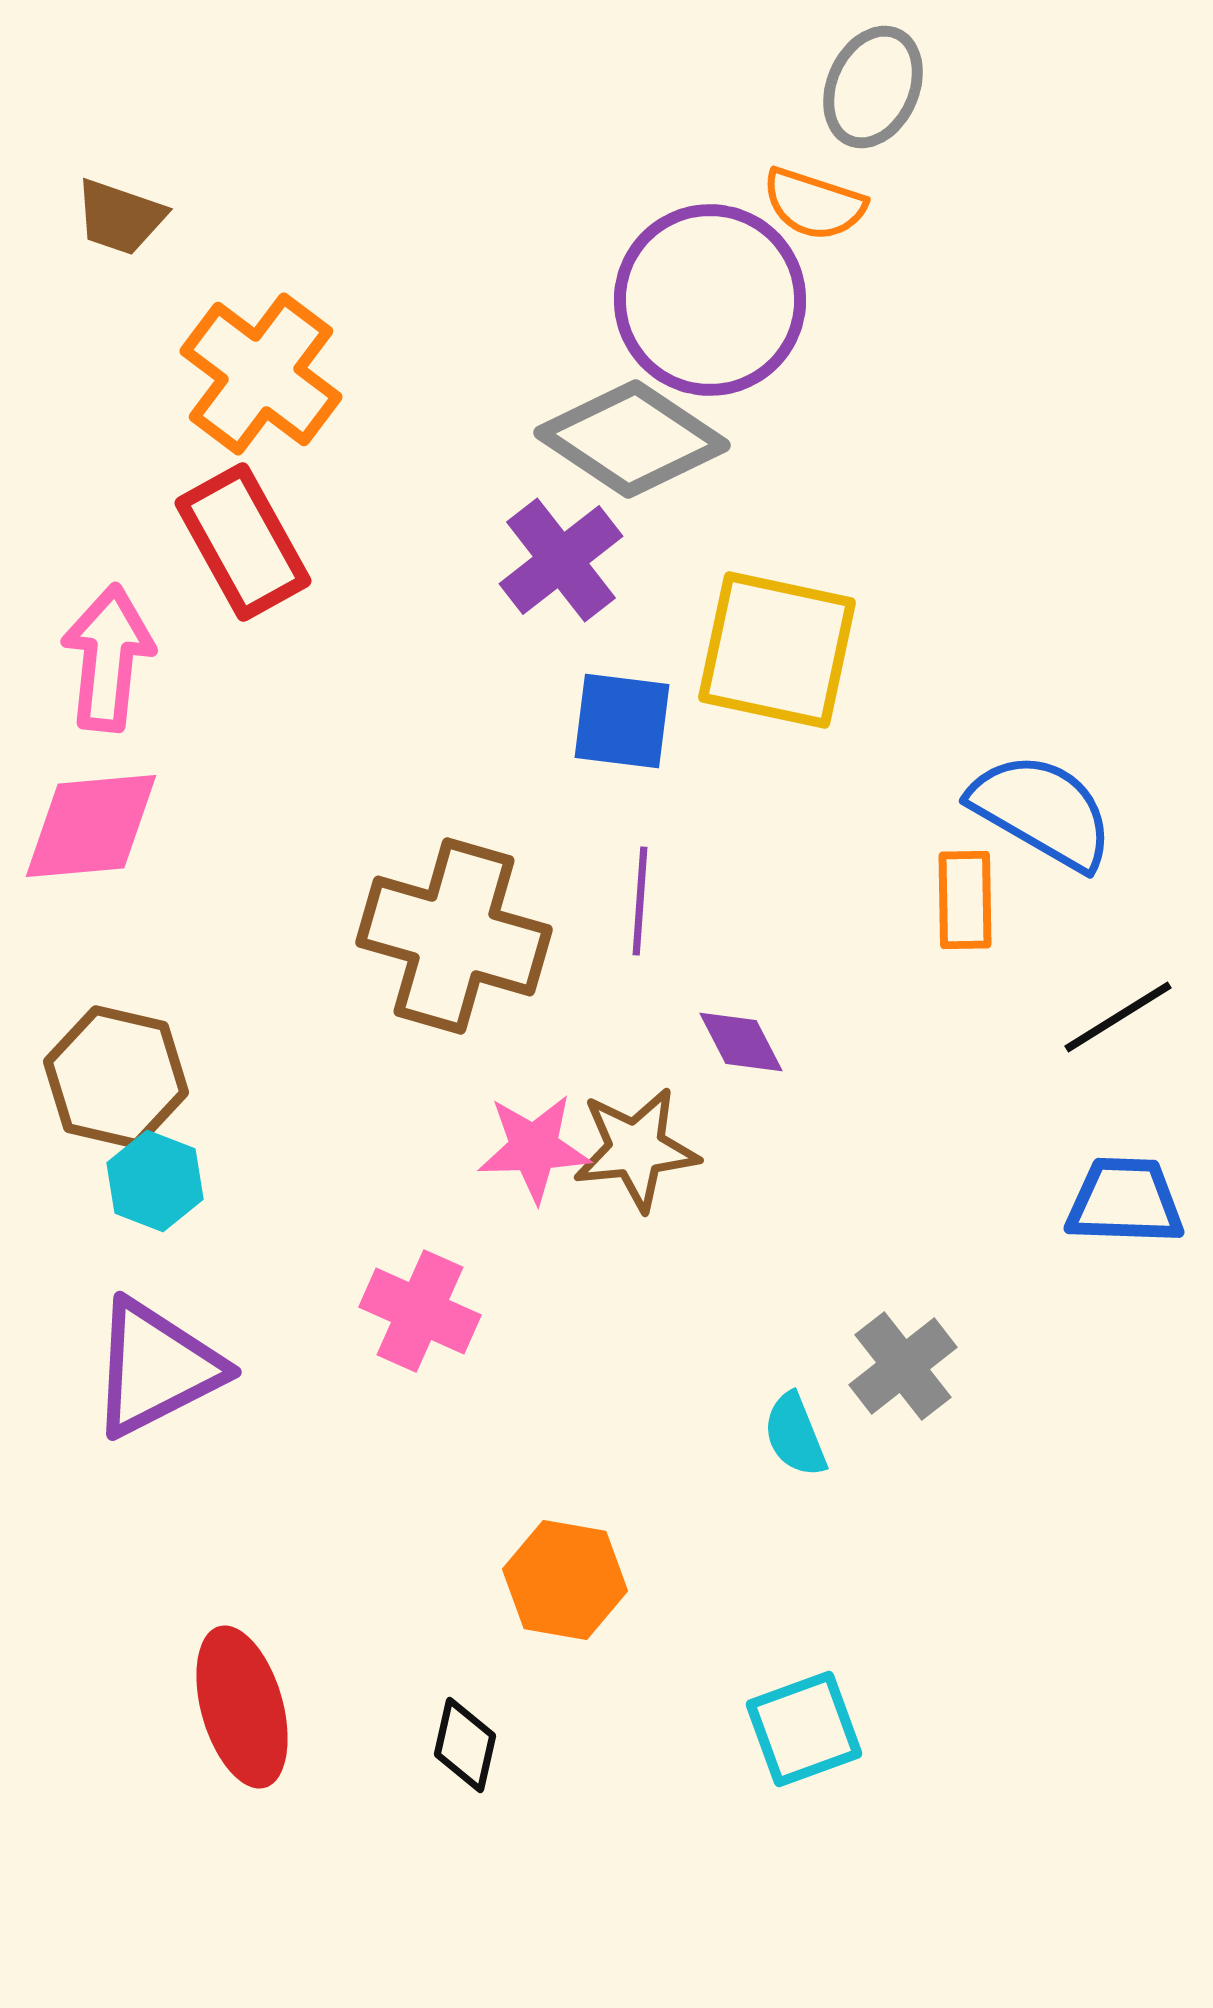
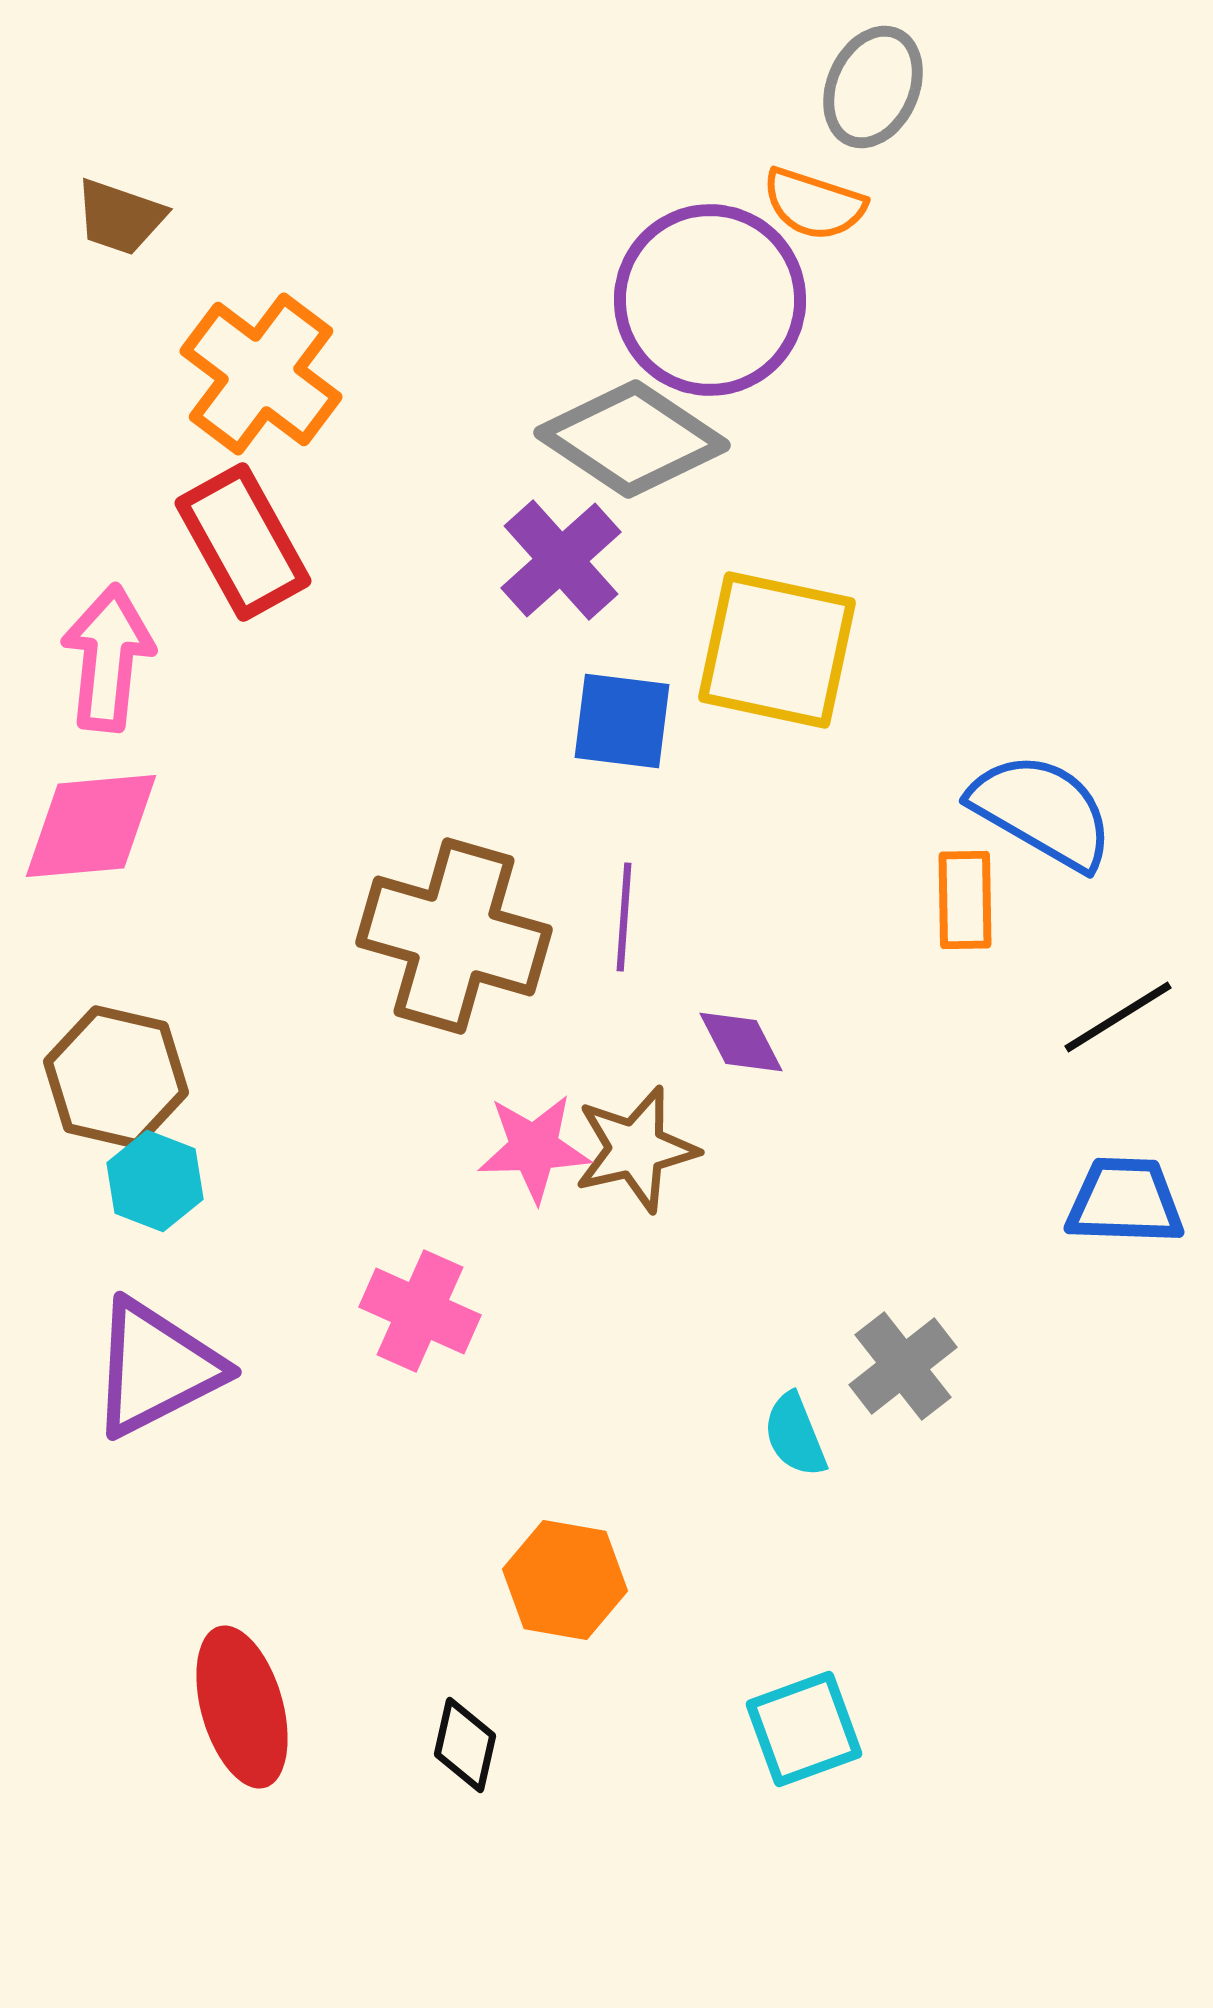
purple cross: rotated 4 degrees counterclockwise
purple line: moved 16 px left, 16 px down
brown star: rotated 7 degrees counterclockwise
